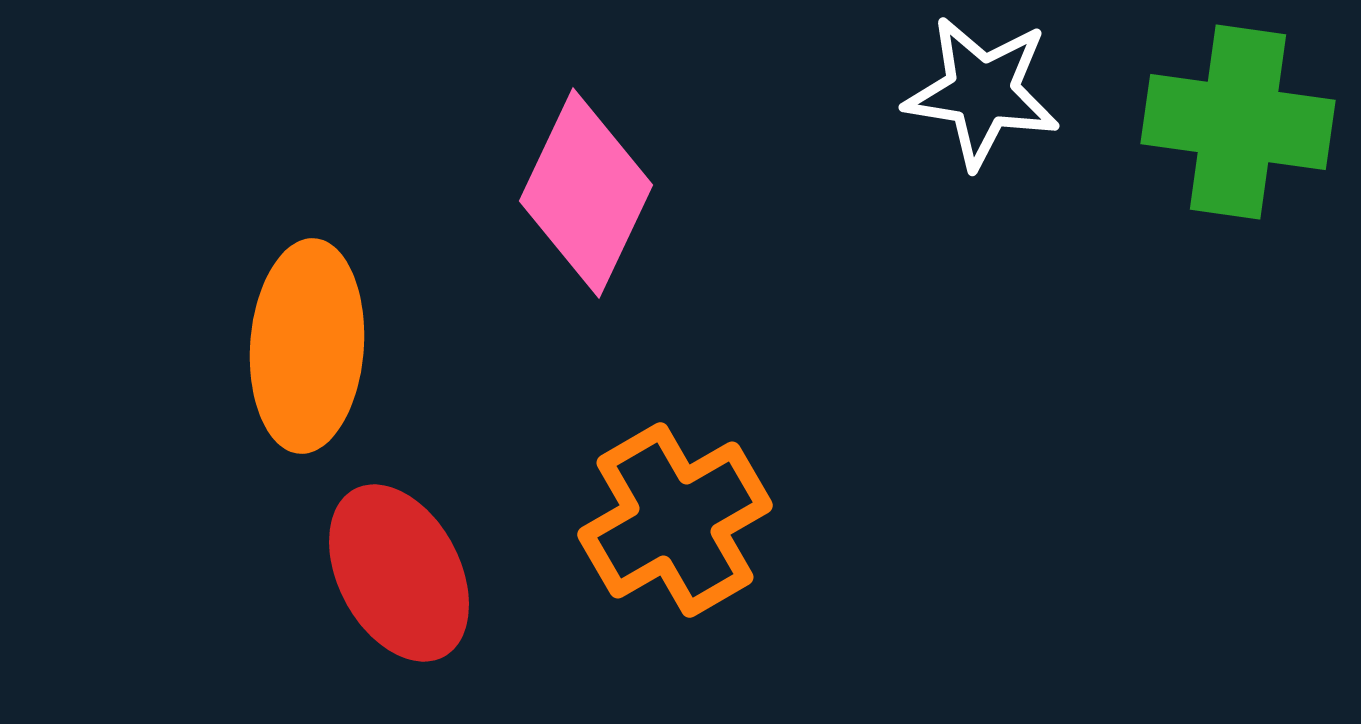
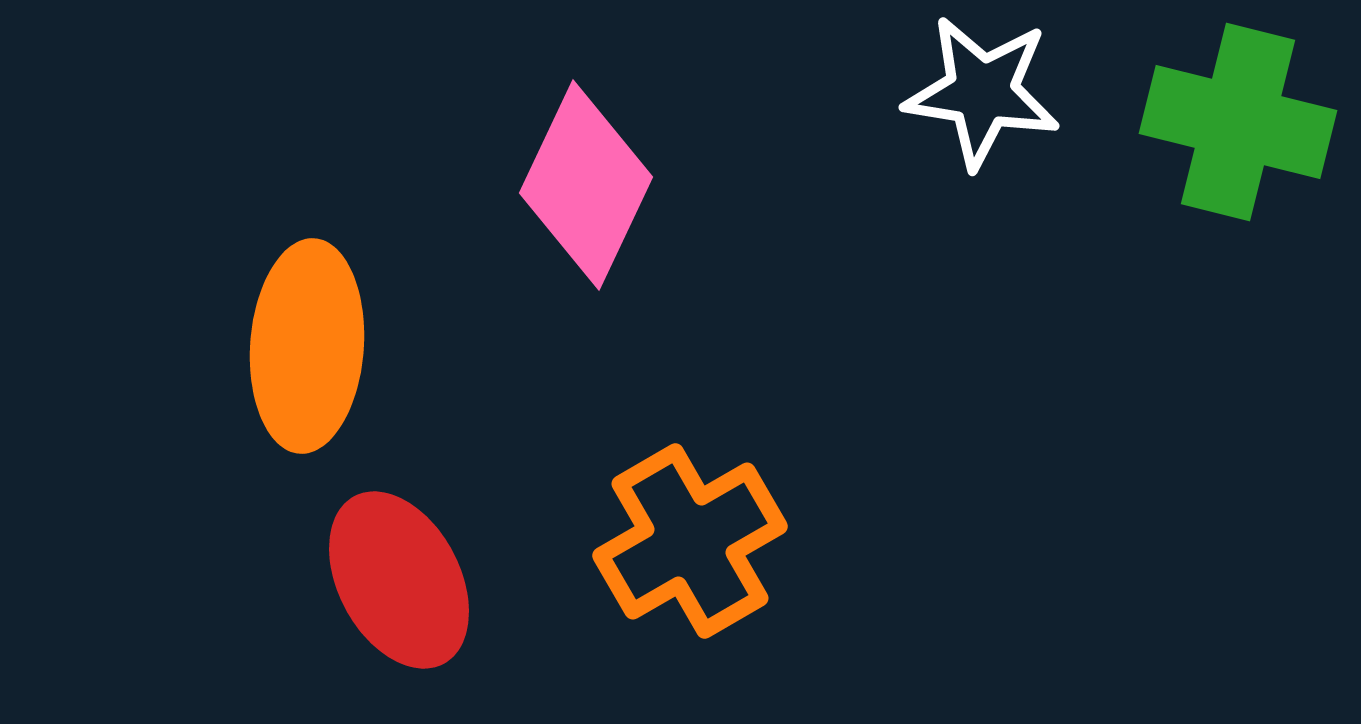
green cross: rotated 6 degrees clockwise
pink diamond: moved 8 px up
orange cross: moved 15 px right, 21 px down
red ellipse: moved 7 px down
